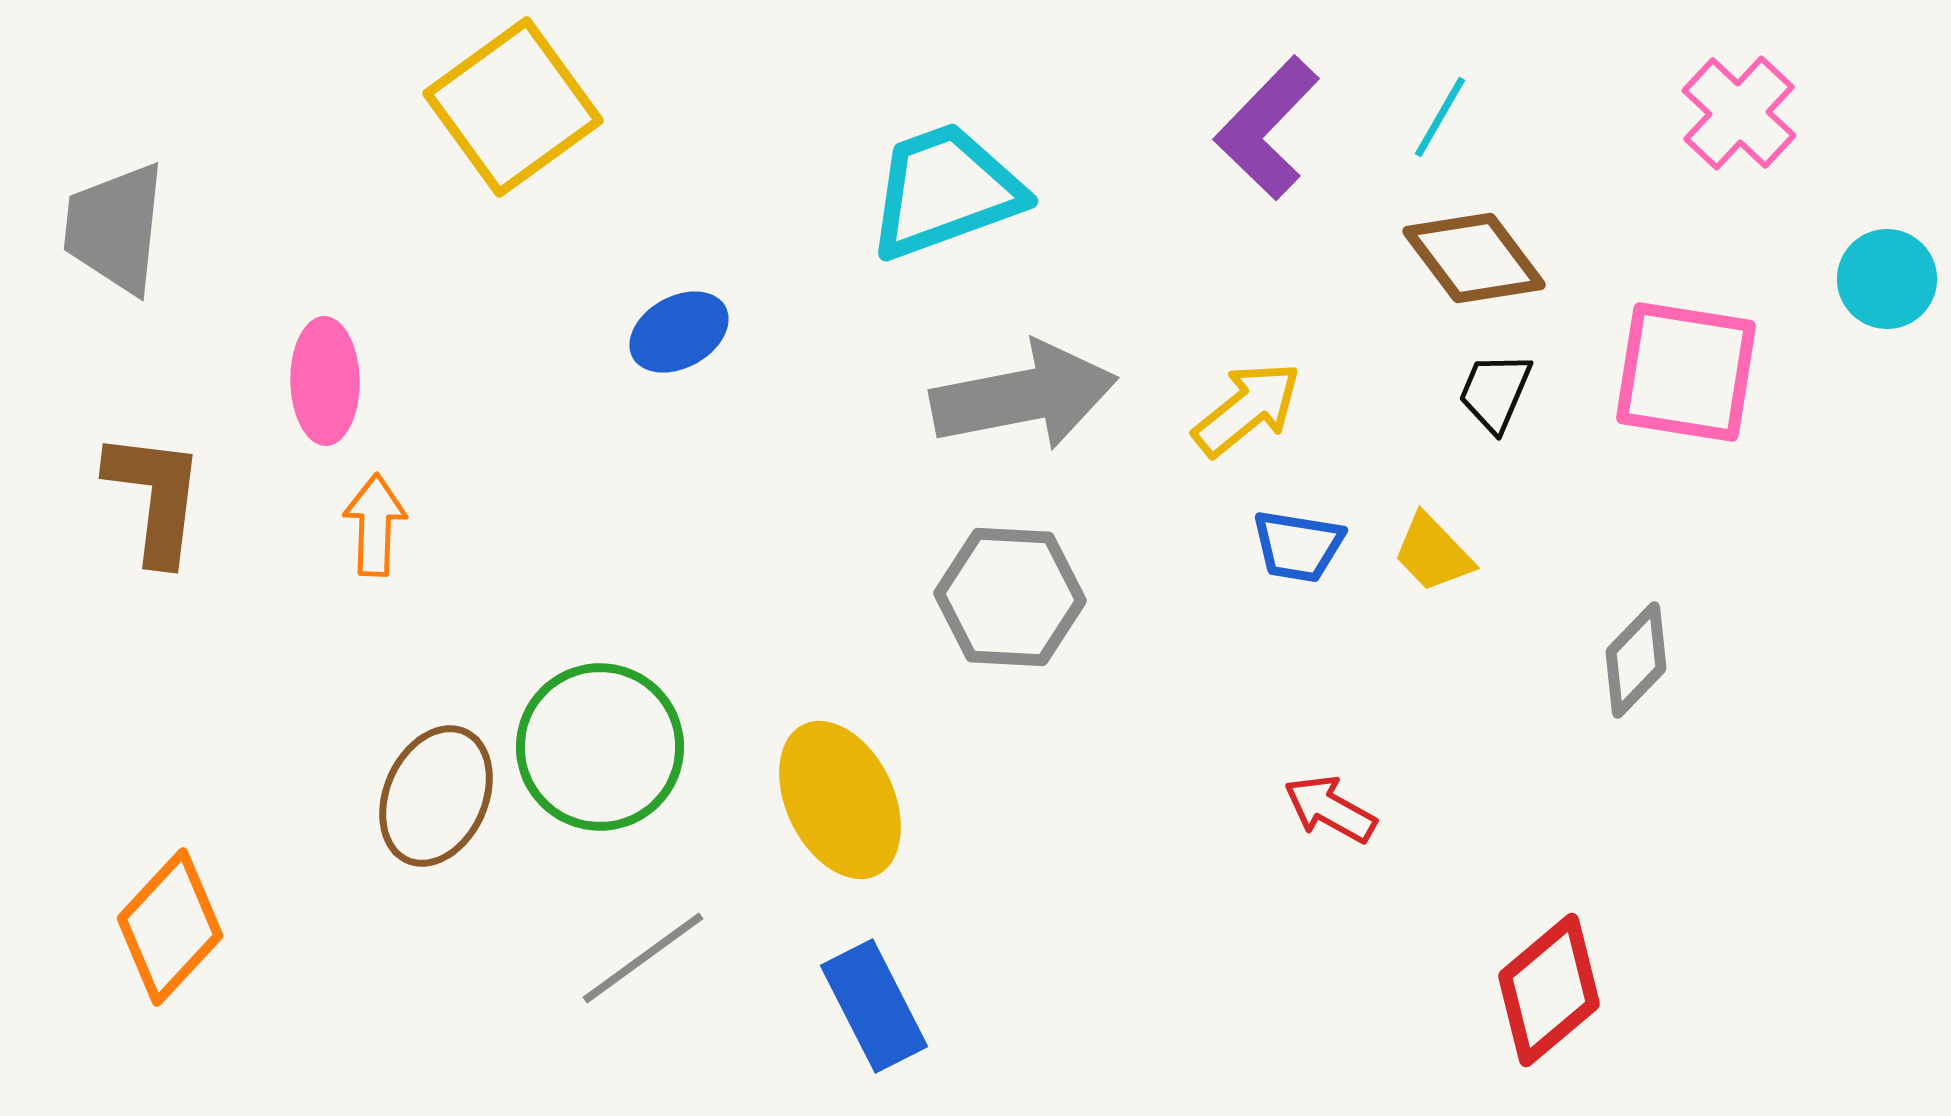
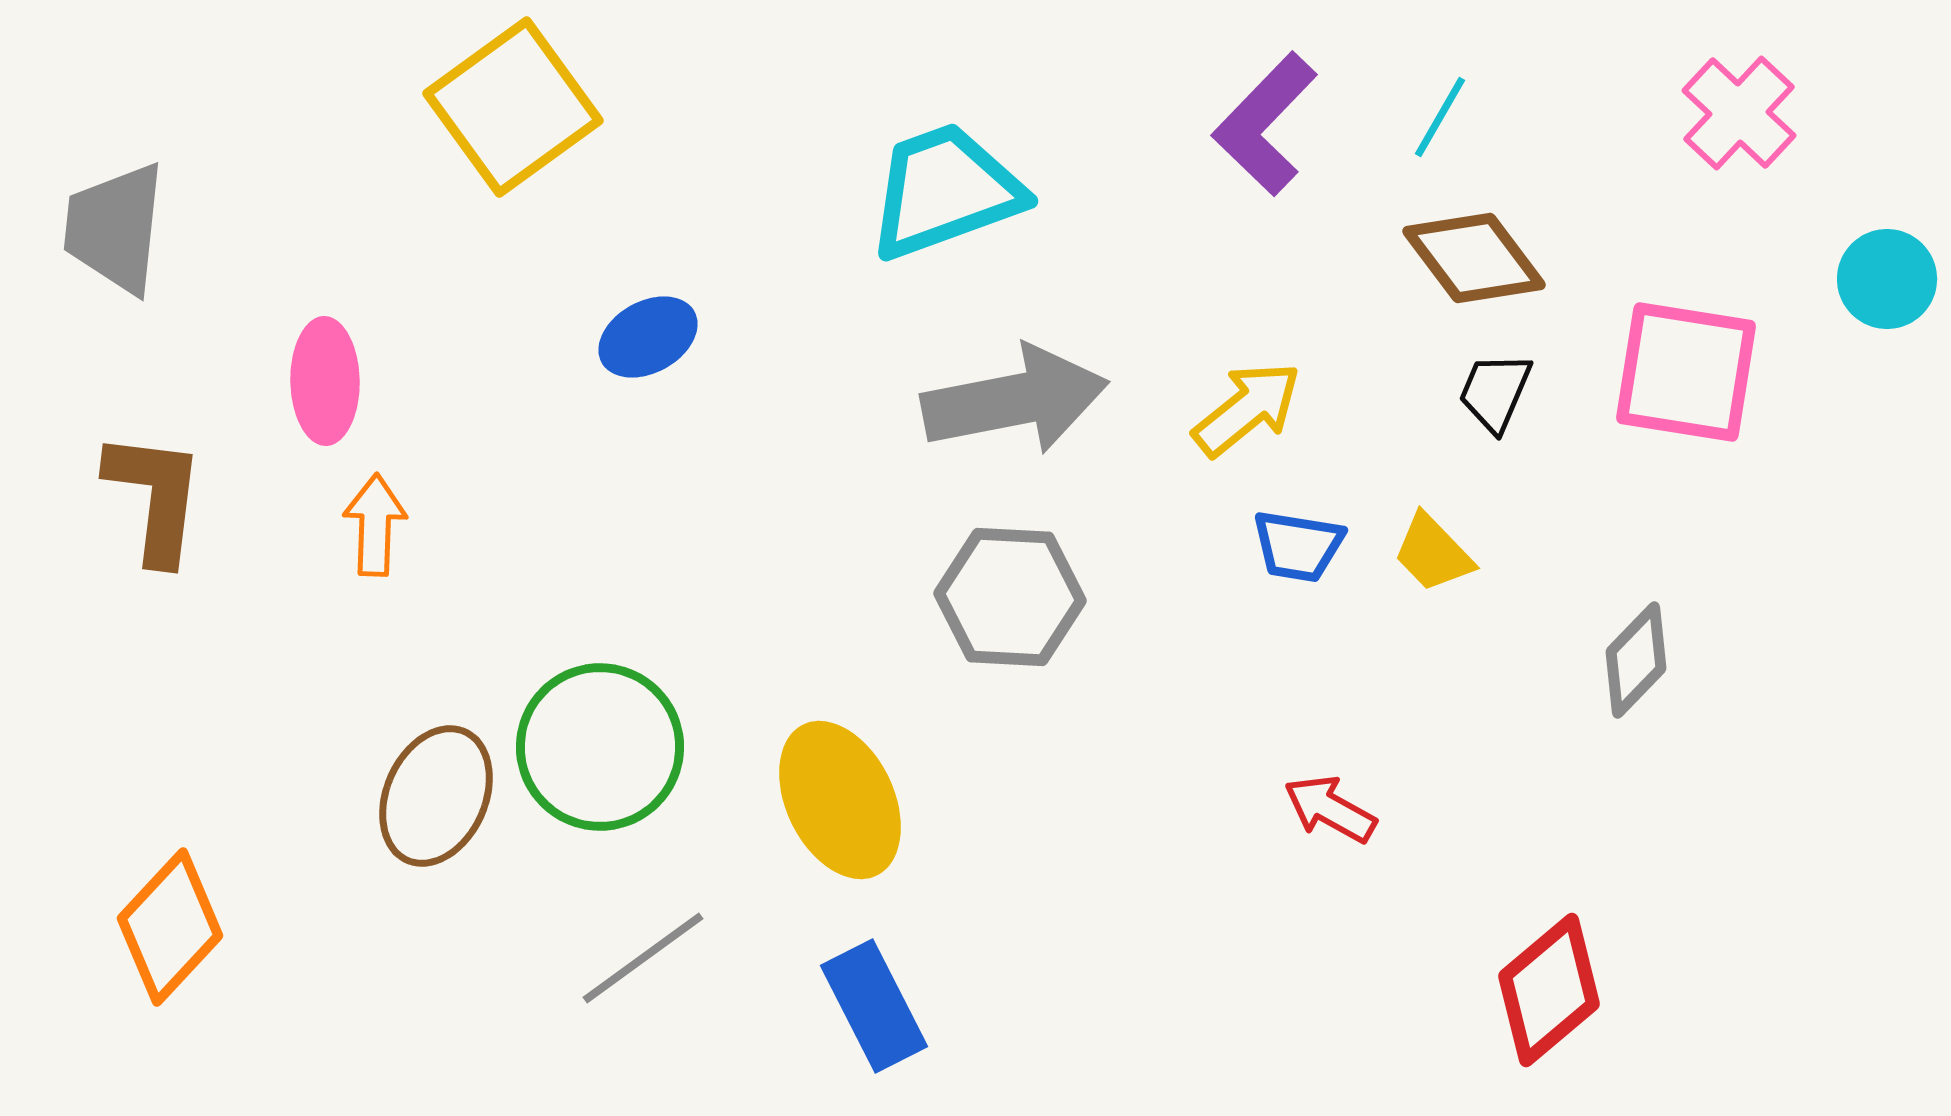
purple L-shape: moved 2 px left, 4 px up
blue ellipse: moved 31 px left, 5 px down
gray arrow: moved 9 px left, 4 px down
